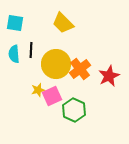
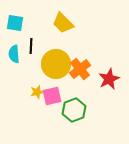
black line: moved 4 px up
red star: moved 3 px down
yellow star: moved 1 px left, 2 px down
pink square: rotated 12 degrees clockwise
green hexagon: rotated 15 degrees clockwise
